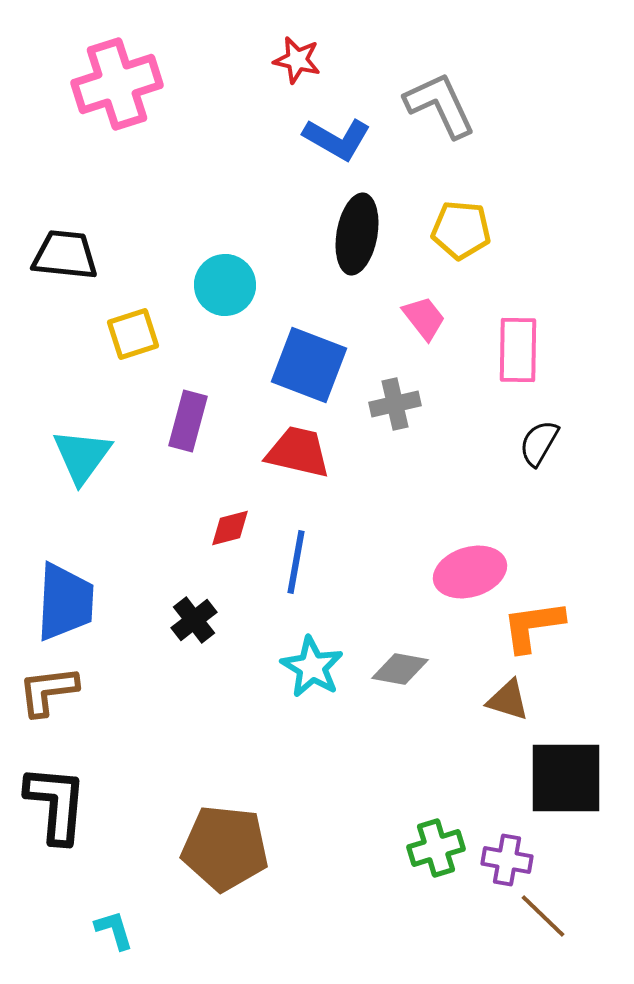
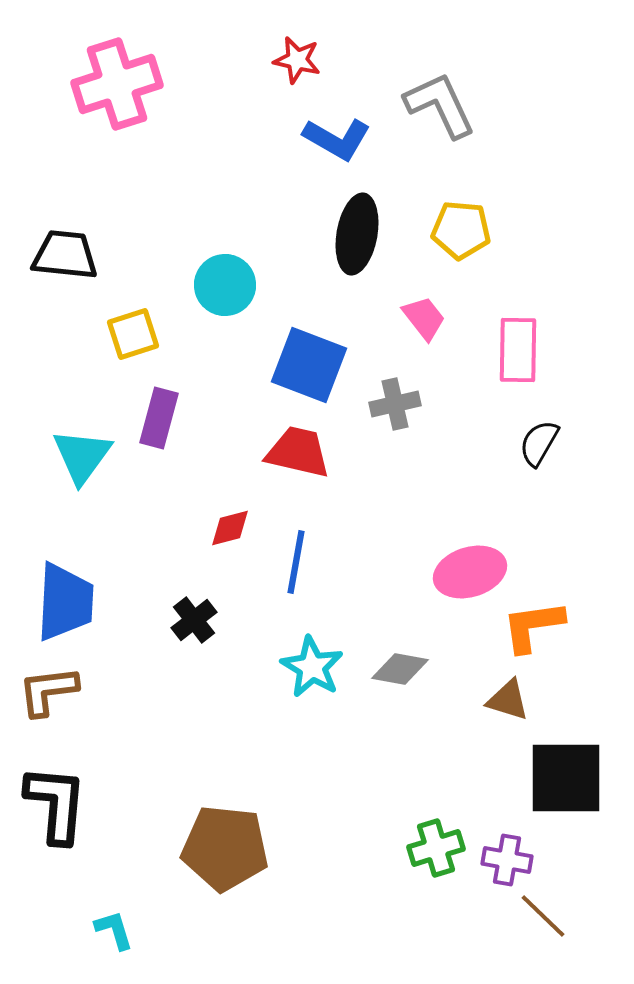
purple rectangle: moved 29 px left, 3 px up
